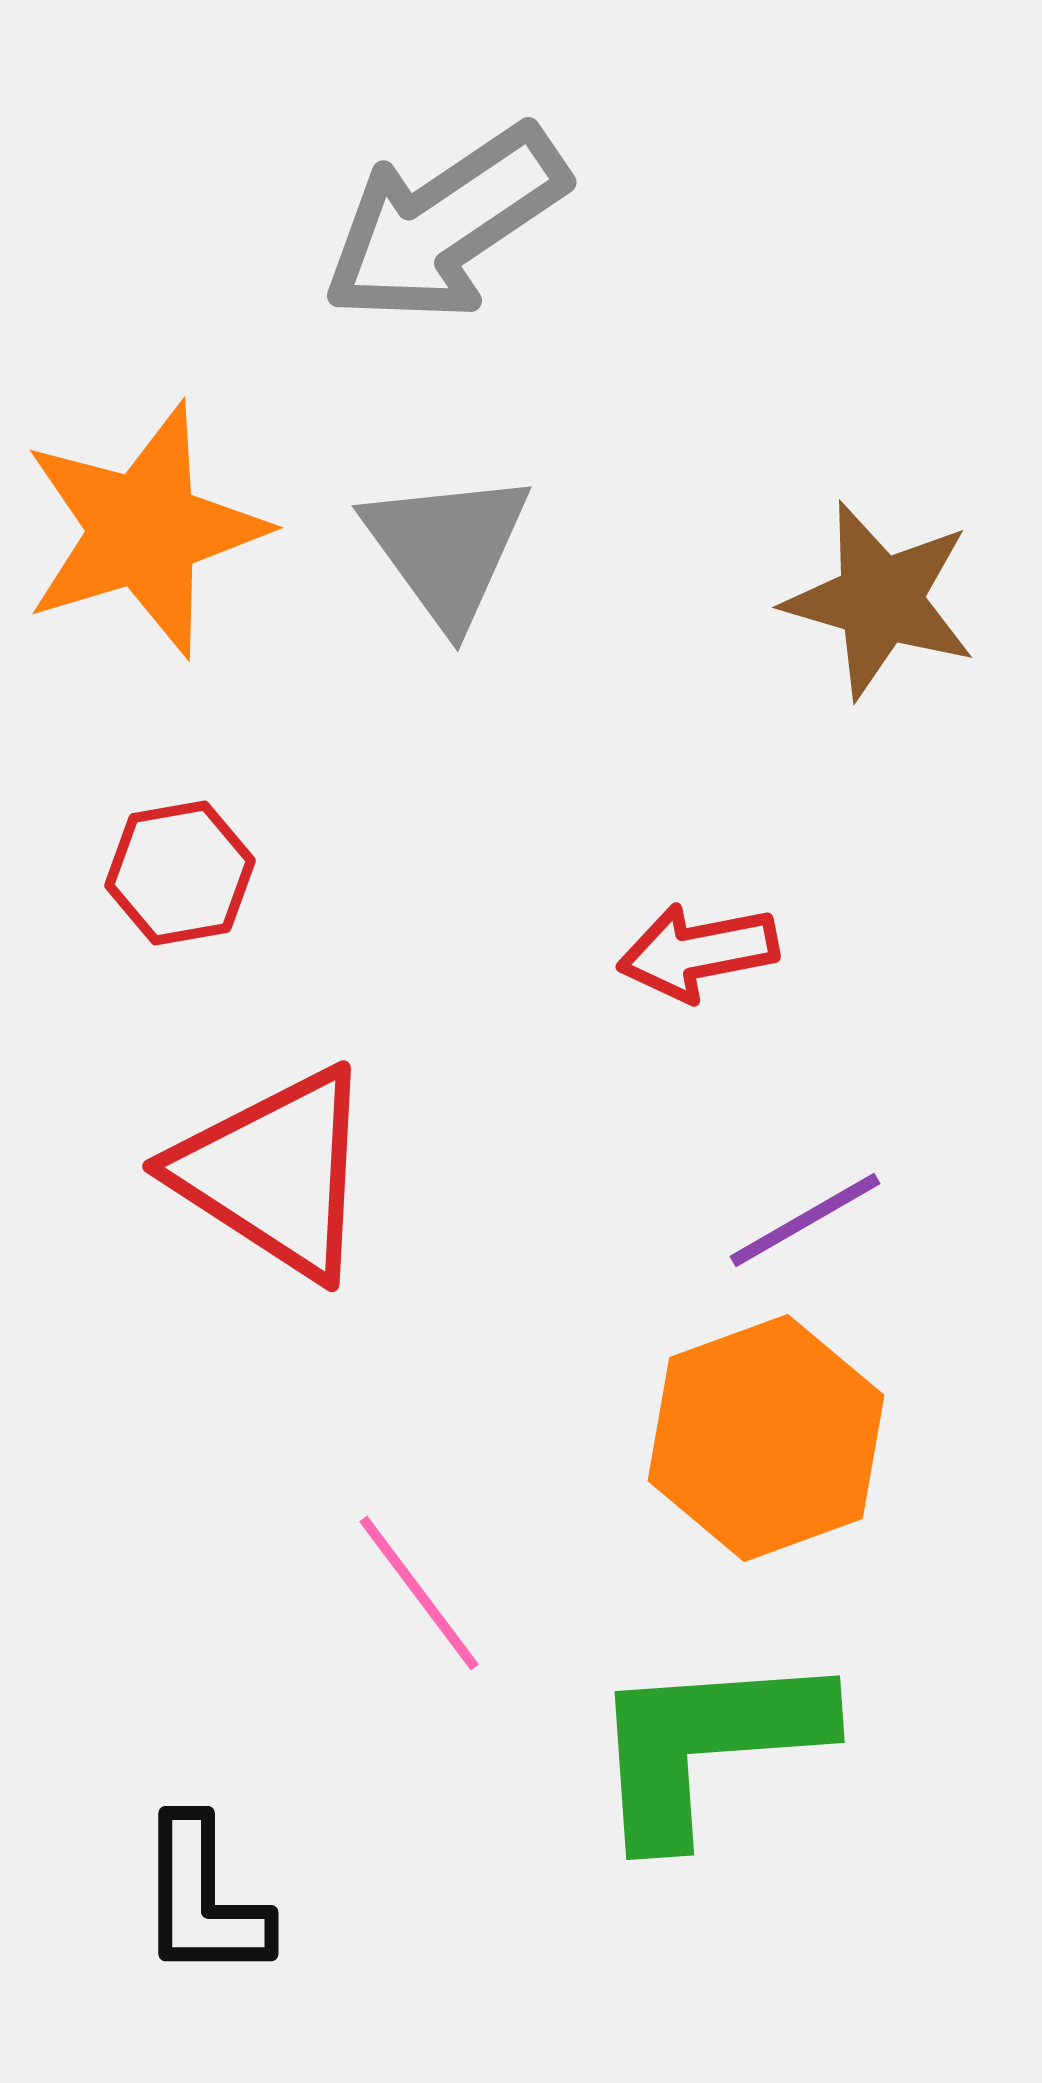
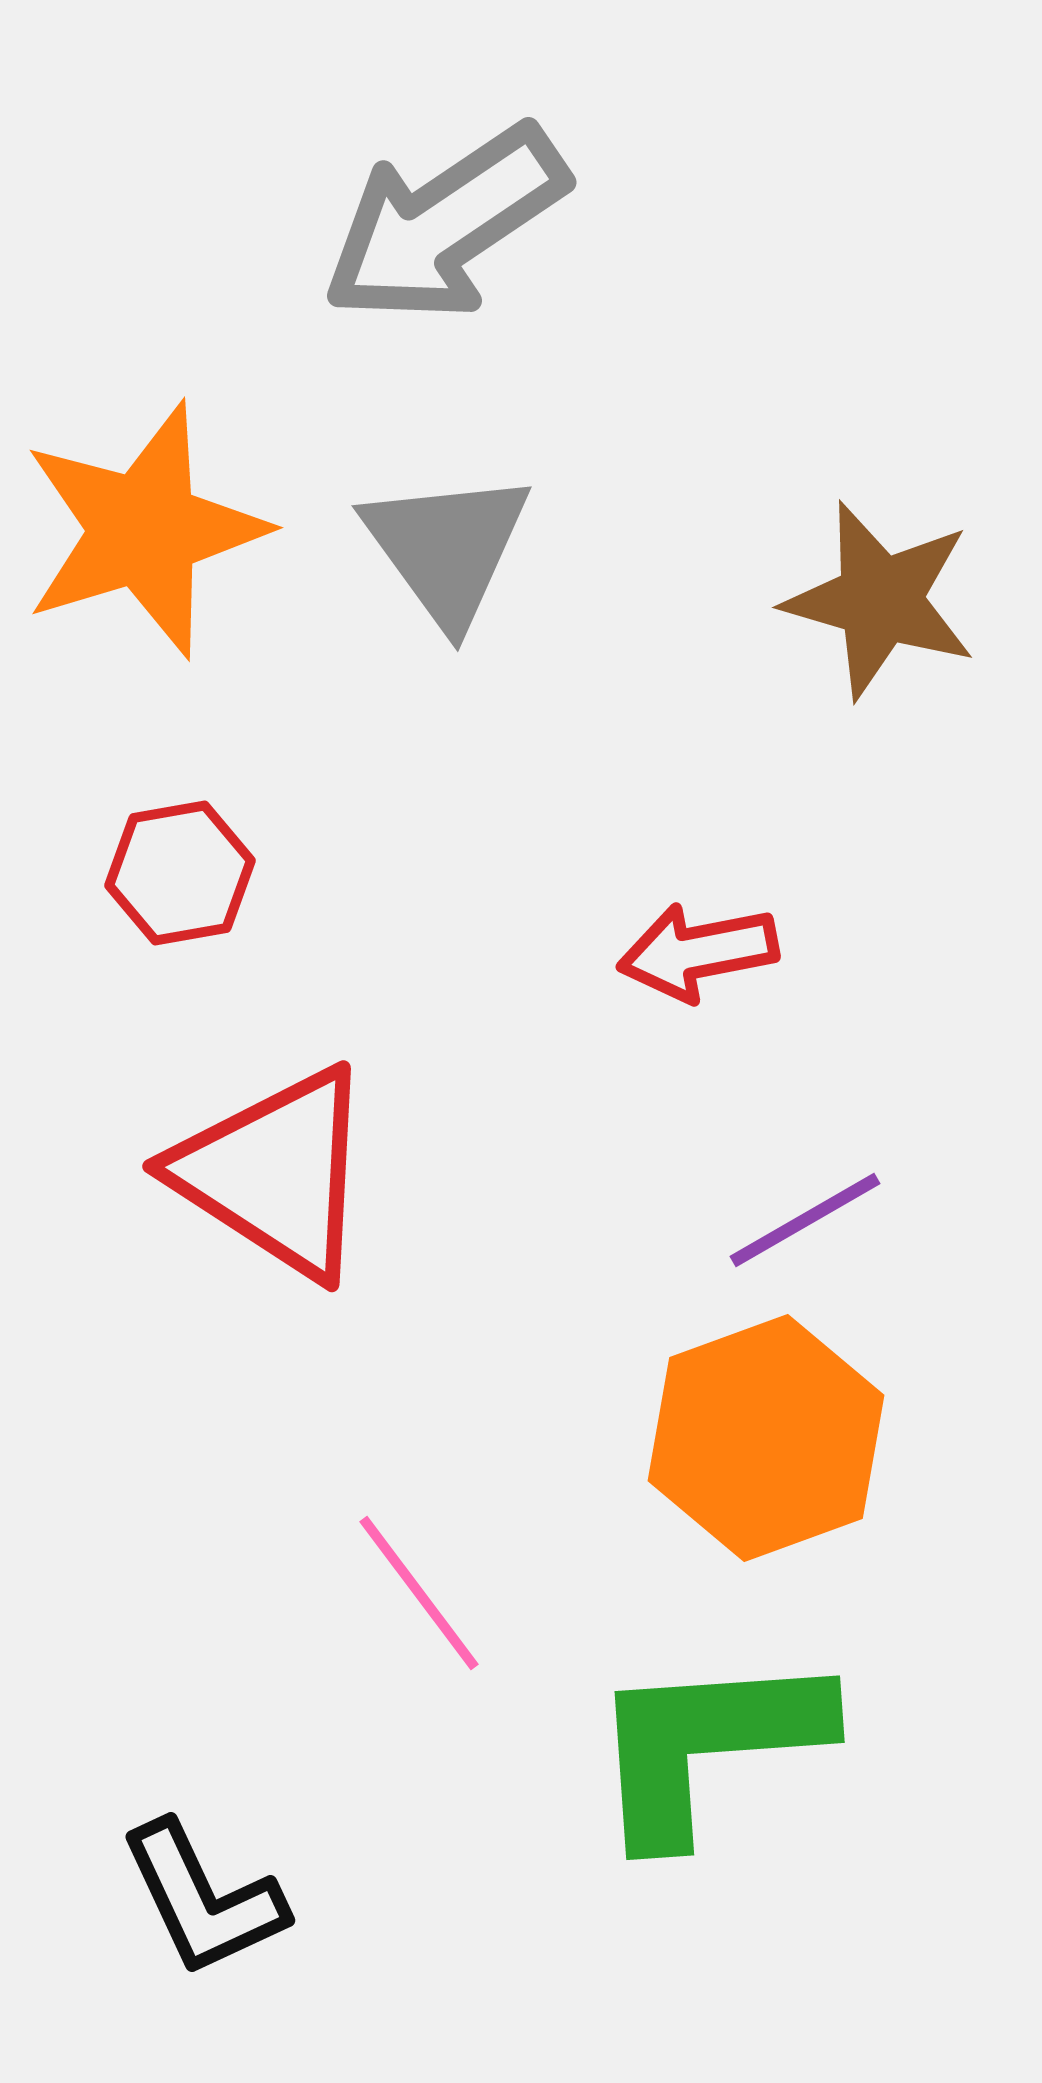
black L-shape: rotated 25 degrees counterclockwise
